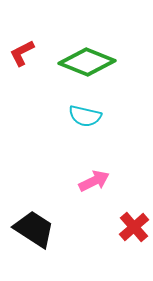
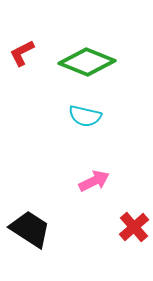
black trapezoid: moved 4 px left
